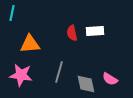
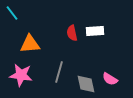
cyan line: rotated 49 degrees counterclockwise
